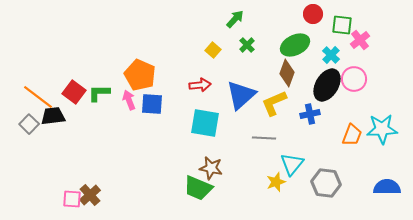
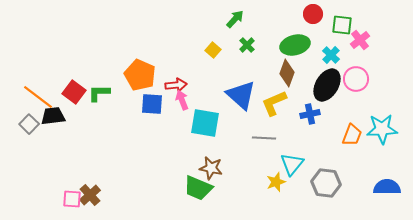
green ellipse: rotated 12 degrees clockwise
pink circle: moved 2 px right
red arrow: moved 24 px left
blue triangle: rotated 36 degrees counterclockwise
pink arrow: moved 53 px right
